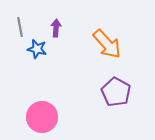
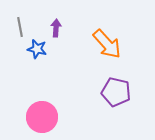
purple pentagon: rotated 16 degrees counterclockwise
